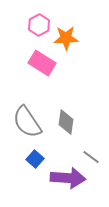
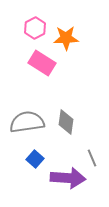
pink hexagon: moved 4 px left, 3 px down
gray semicircle: rotated 116 degrees clockwise
gray line: moved 1 px right, 1 px down; rotated 30 degrees clockwise
